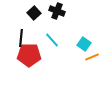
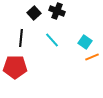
cyan square: moved 1 px right, 2 px up
red pentagon: moved 14 px left, 12 px down
